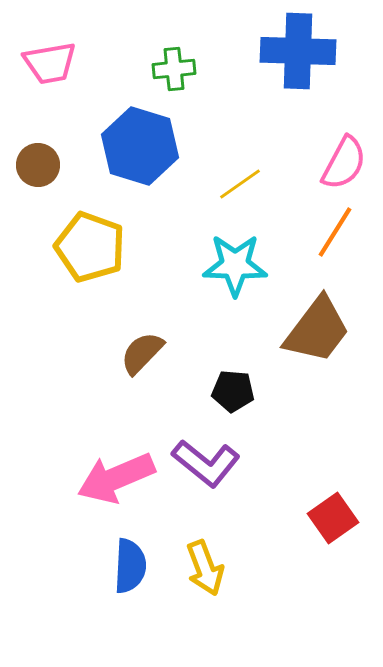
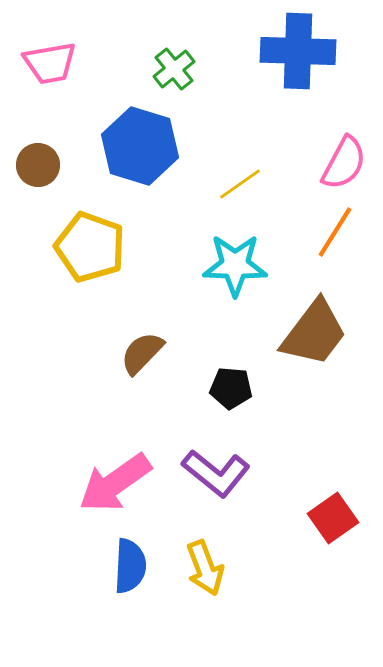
green cross: rotated 33 degrees counterclockwise
brown trapezoid: moved 3 px left, 3 px down
black pentagon: moved 2 px left, 3 px up
purple L-shape: moved 10 px right, 10 px down
pink arrow: moved 1 px left, 5 px down; rotated 12 degrees counterclockwise
